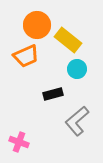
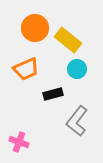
orange circle: moved 2 px left, 3 px down
orange trapezoid: moved 13 px down
gray L-shape: rotated 12 degrees counterclockwise
